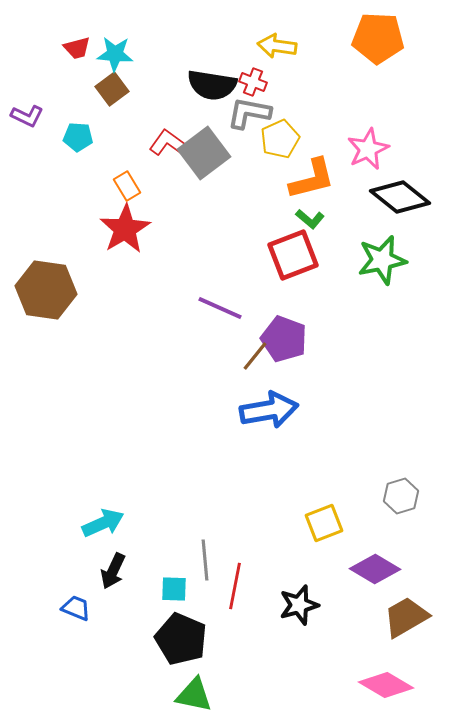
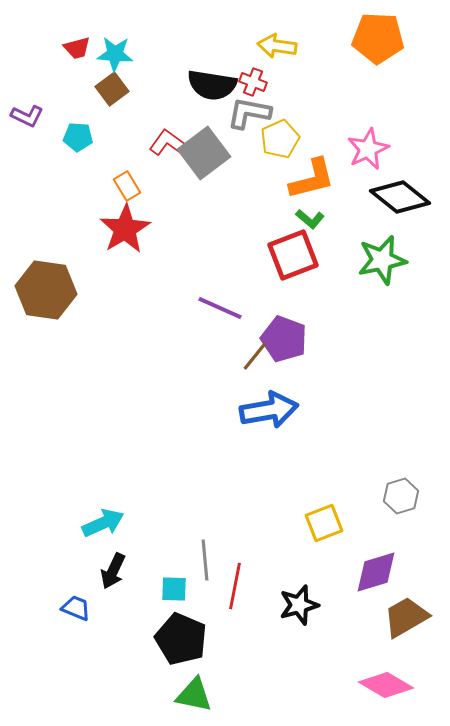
purple diamond: moved 1 px right, 3 px down; rotated 48 degrees counterclockwise
